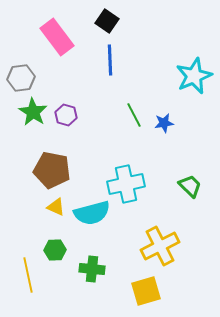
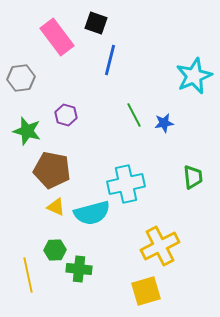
black square: moved 11 px left, 2 px down; rotated 15 degrees counterclockwise
blue line: rotated 16 degrees clockwise
green star: moved 6 px left, 19 px down; rotated 16 degrees counterclockwise
green trapezoid: moved 3 px right, 9 px up; rotated 40 degrees clockwise
green cross: moved 13 px left
